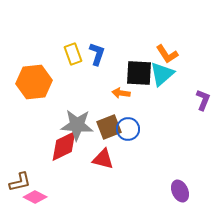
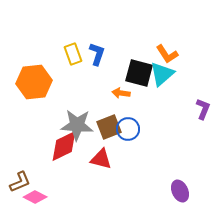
black square: rotated 12 degrees clockwise
purple L-shape: moved 9 px down
red triangle: moved 2 px left
brown L-shape: rotated 10 degrees counterclockwise
